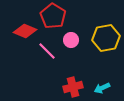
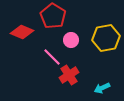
red diamond: moved 3 px left, 1 px down
pink line: moved 5 px right, 6 px down
red cross: moved 4 px left, 12 px up; rotated 18 degrees counterclockwise
